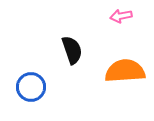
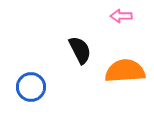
pink arrow: rotated 10 degrees clockwise
black semicircle: moved 8 px right; rotated 8 degrees counterclockwise
